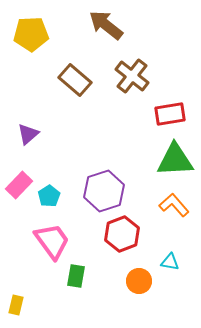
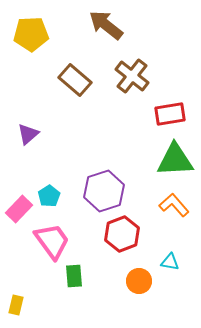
pink rectangle: moved 24 px down
green rectangle: moved 2 px left; rotated 15 degrees counterclockwise
